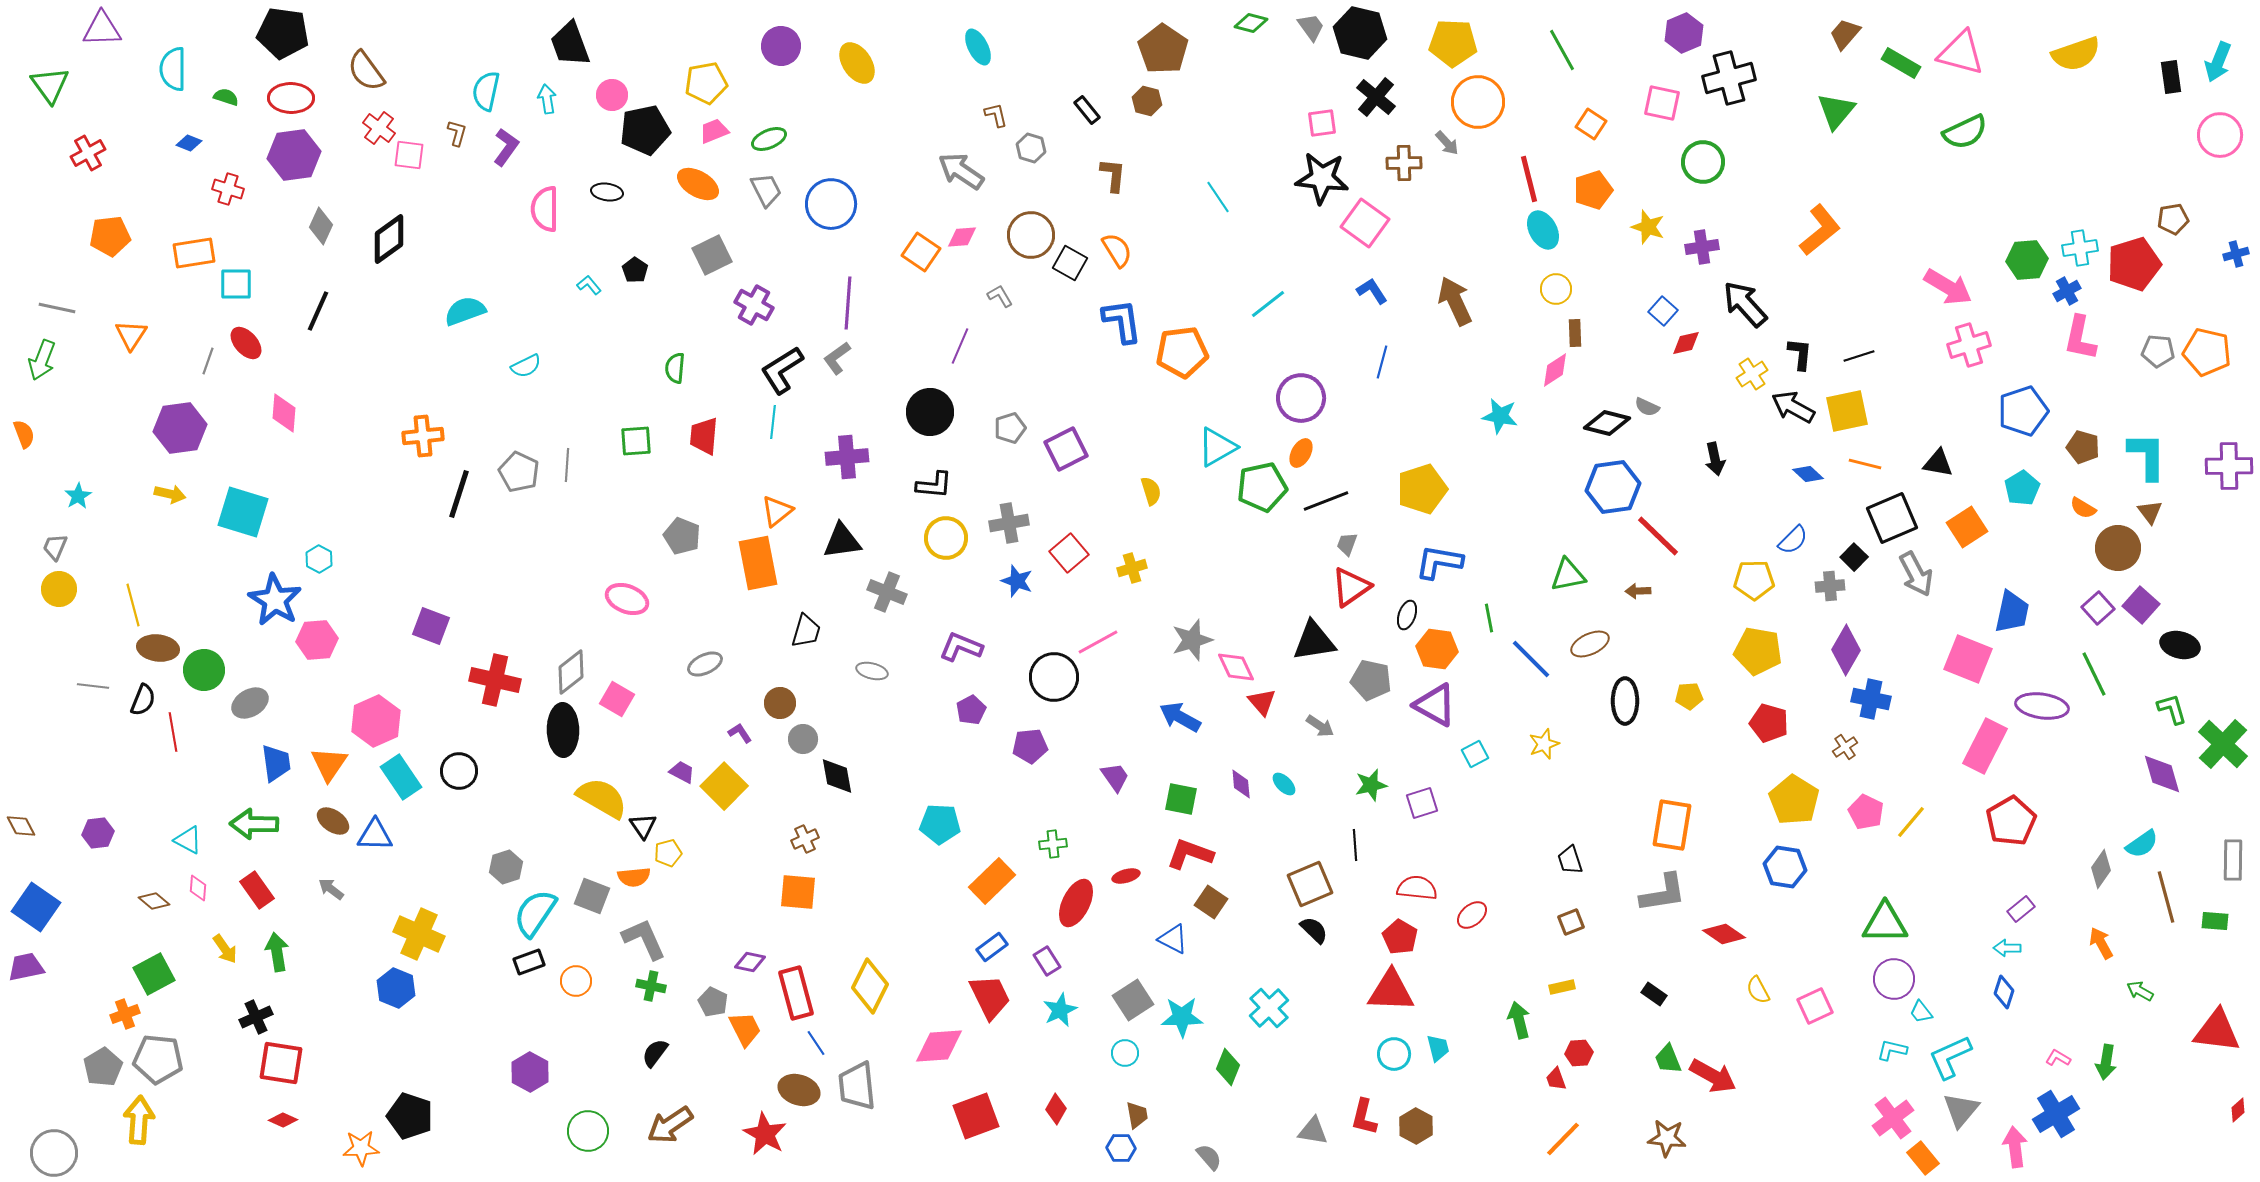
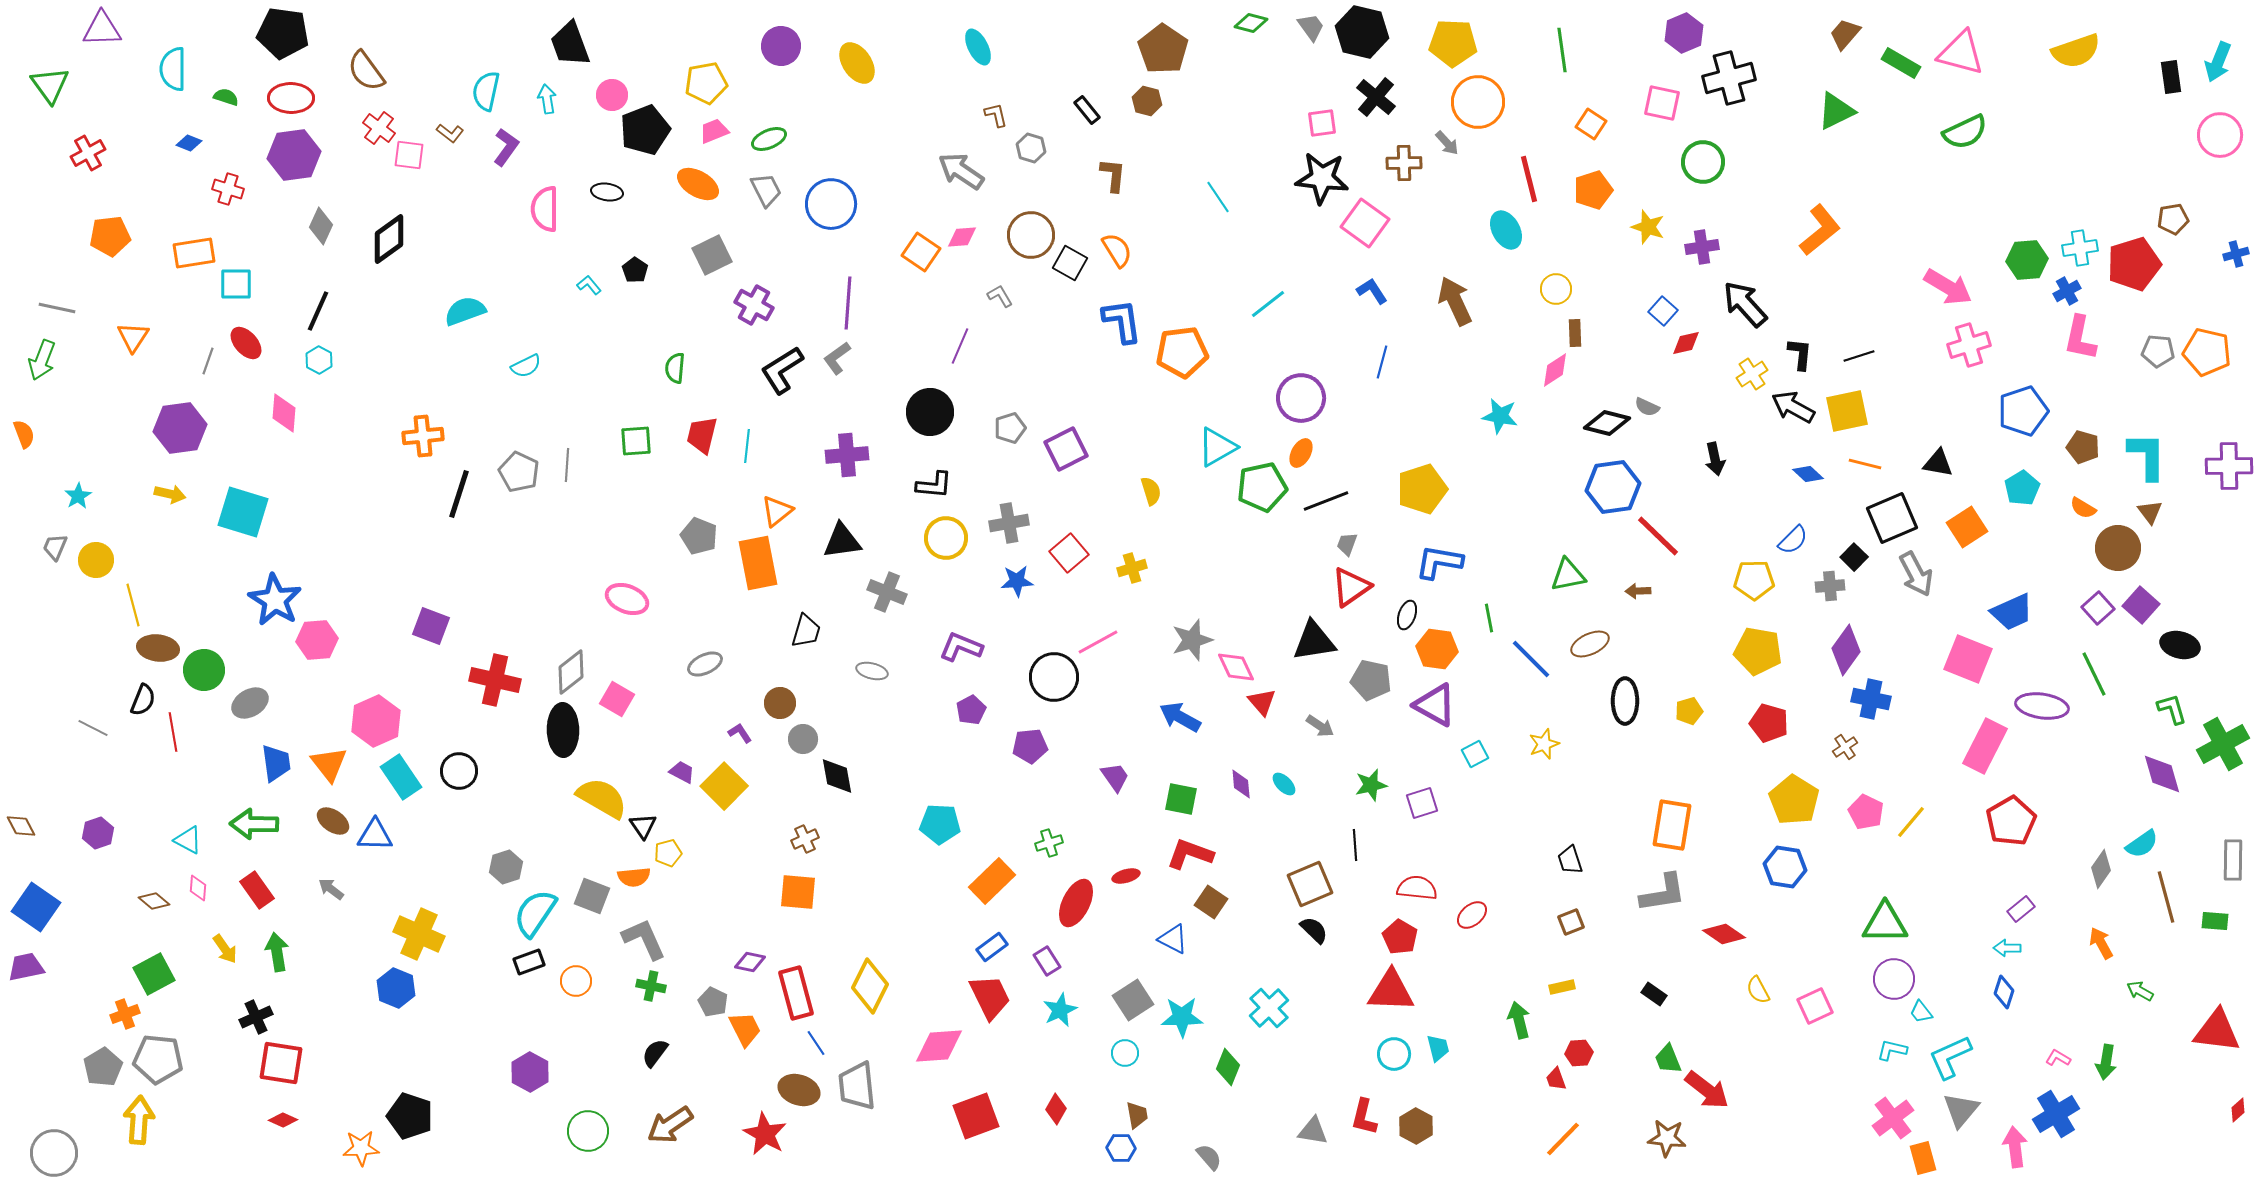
black hexagon at (1360, 33): moved 2 px right, 1 px up
green line at (1562, 50): rotated 21 degrees clockwise
yellow semicircle at (2076, 54): moved 3 px up
green triangle at (1836, 111): rotated 24 degrees clockwise
black pentagon at (645, 130): rotated 9 degrees counterclockwise
brown L-shape at (457, 133): moved 7 px left; rotated 112 degrees clockwise
cyan ellipse at (1543, 230): moved 37 px left
orange triangle at (131, 335): moved 2 px right, 2 px down
cyan line at (773, 422): moved 26 px left, 24 px down
red trapezoid at (704, 436): moved 2 px left, 1 px up; rotated 9 degrees clockwise
purple cross at (847, 457): moved 2 px up
gray pentagon at (682, 536): moved 17 px right
cyan hexagon at (319, 559): moved 199 px up
blue star at (1017, 581): rotated 24 degrees counterclockwise
yellow circle at (59, 589): moved 37 px right, 29 px up
blue trapezoid at (2012, 612): rotated 54 degrees clockwise
purple diamond at (1846, 650): rotated 6 degrees clockwise
gray line at (93, 686): moved 42 px down; rotated 20 degrees clockwise
yellow pentagon at (1689, 696): moved 15 px down; rotated 12 degrees counterclockwise
green cross at (2223, 744): rotated 18 degrees clockwise
orange triangle at (329, 764): rotated 12 degrees counterclockwise
purple hexagon at (98, 833): rotated 12 degrees counterclockwise
green cross at (1053, 844): moved 4 px left, 1 px up; rotated 12 degrees counterclockwise
red arrow at (1713, 1076): moved 6 px left, 14 px down; rotated 9 degrees clockwise
orange rectangle at (1923, 1158): rotated 24 degrees clockwise
